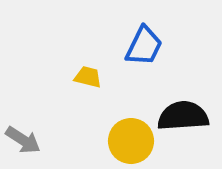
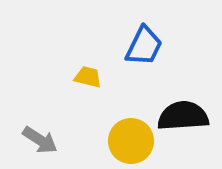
gray arrow: moved 17 px right
